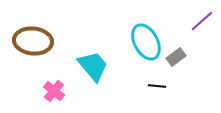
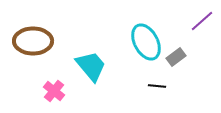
brown ellipse: rotated 6 degrees counterclockwise
cyan trapezoid: moved 2 px left
